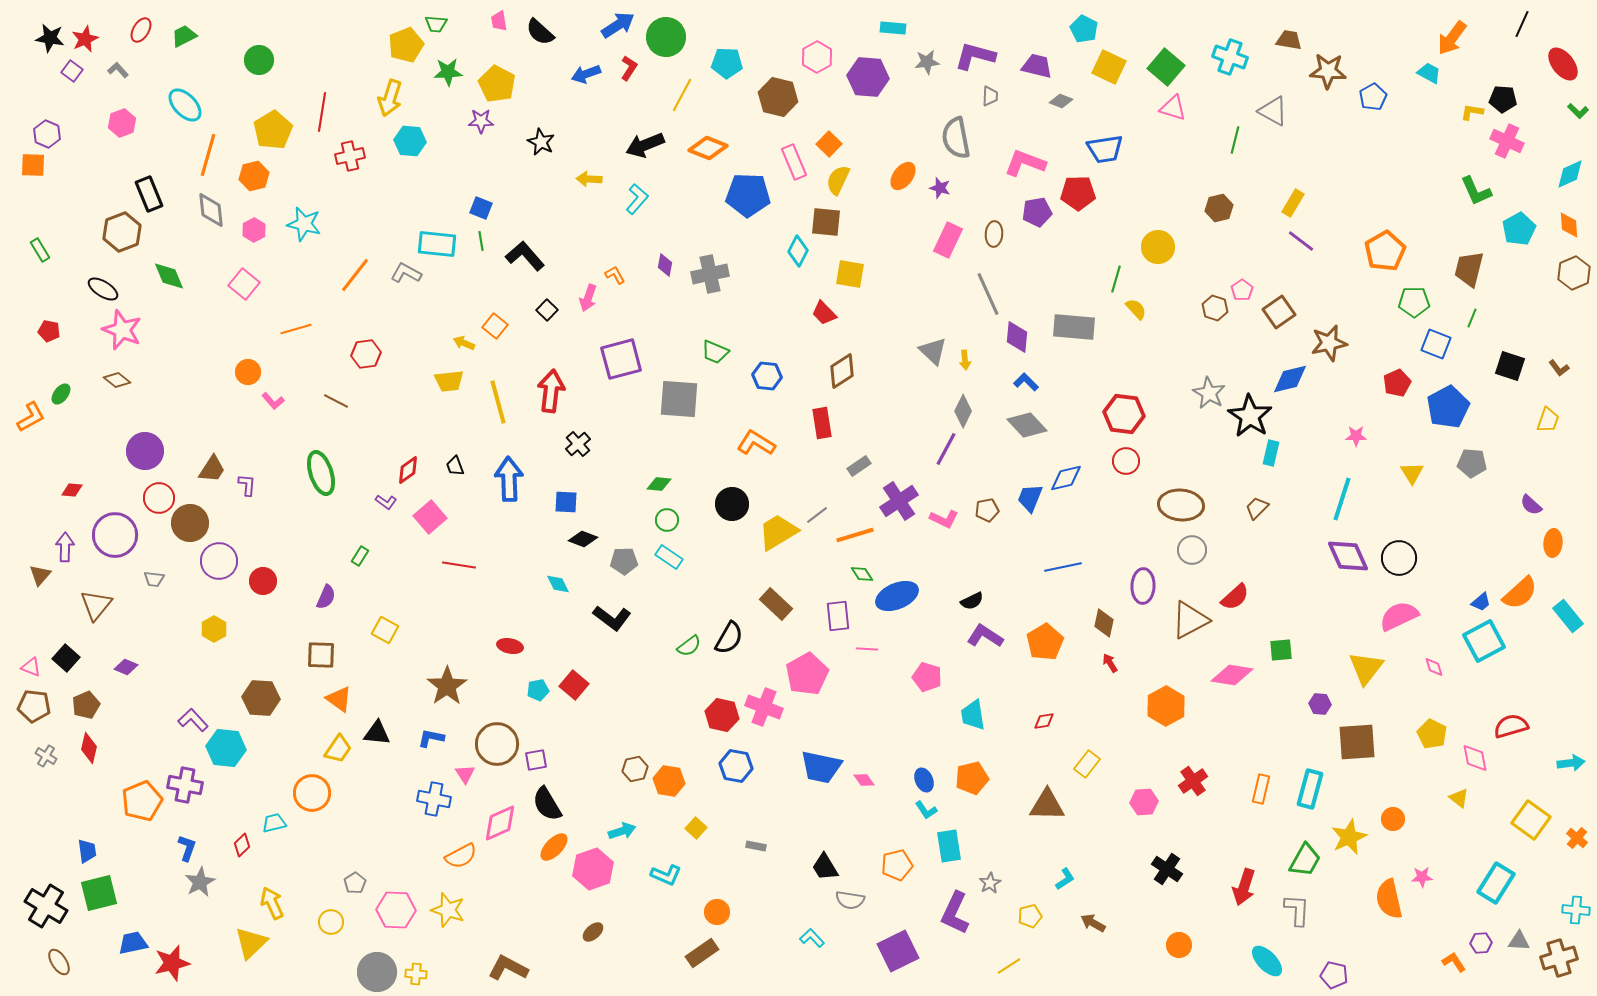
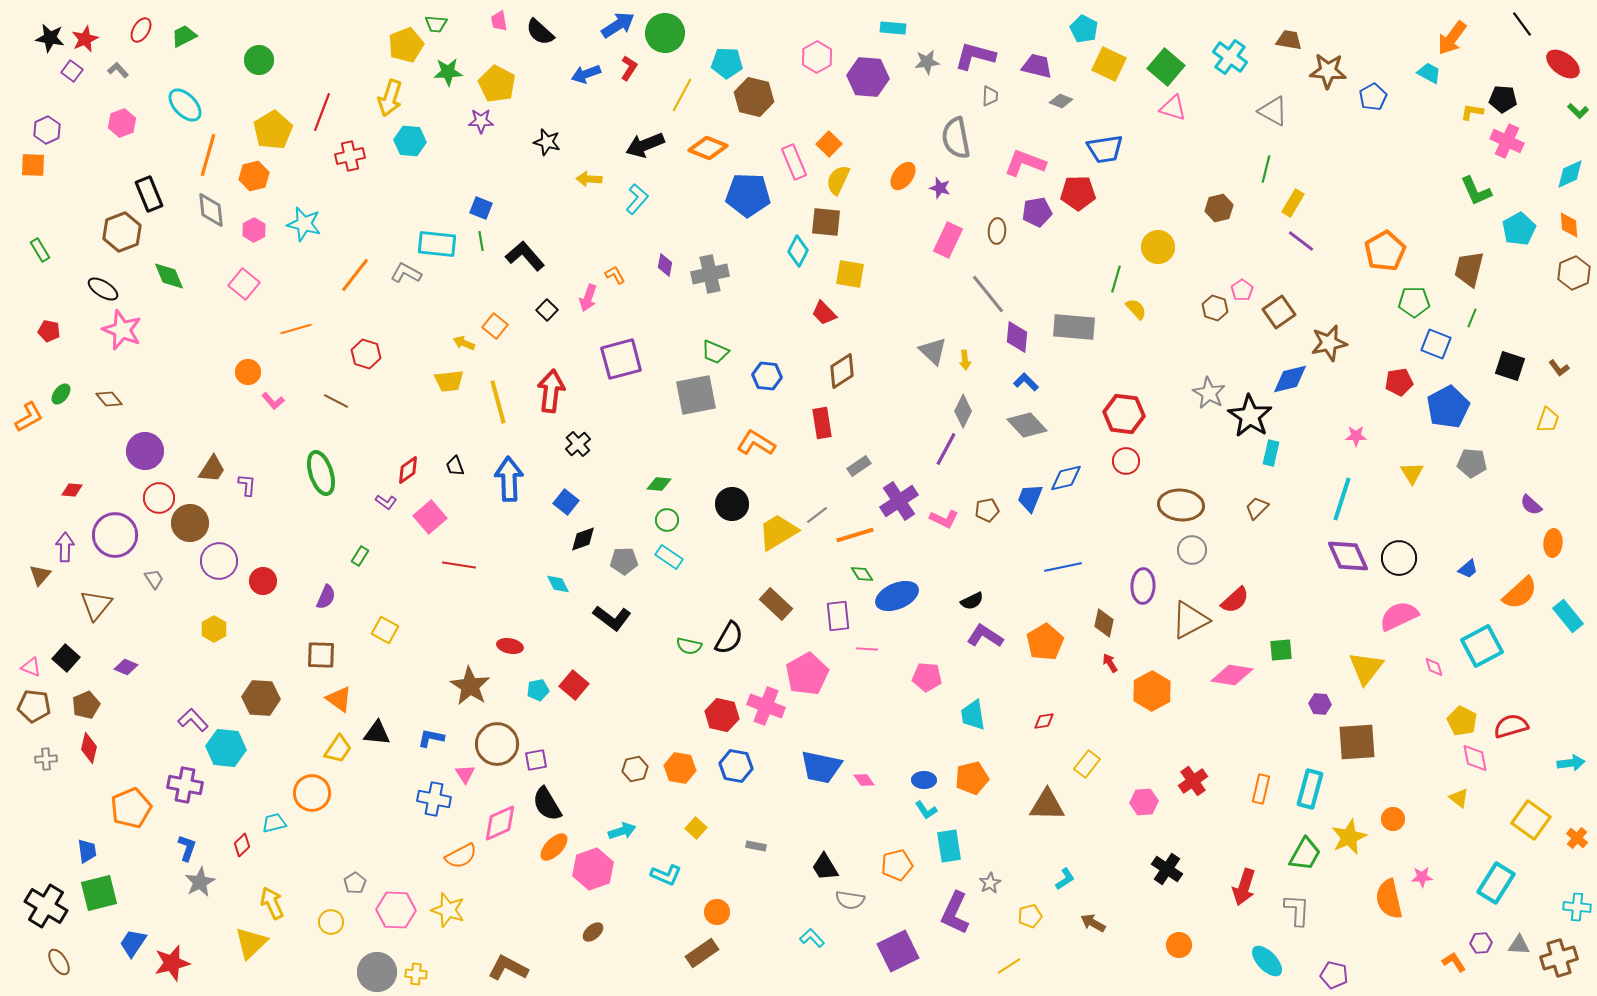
black line at (1522, 24): rotated 60 degrees counterclockwise
green circle at (666, 37): moved 1 px left, 4 px up
cyan cross at (1230, 57): rotated 16 degrees clockwise
red ellipse at (1563, 64): rotated 16 degrees counterclockwise
yellow square at (1109, 67): moved 3 px up
brown hexagon at (778, 97): moved 24 px left
red line at (322, 112): rotated 12 degrees clockwise
purple hexagon at (47, 134): moved 4 px up; rotated 12 degrees clockwise
green line at (1235, 140): moved 31 px right, 29 px down
black star at (541, 142): moved 6 px right; rotated 12 degrees counterclockwise
brown ellipse at (994, 234): moved 3 px right, 3 px up
gray line at (988, 294): rotated 15 degrees counterclockwise
red hexagon at (366, 354): rotated 24 degrees clockwise
brown diamond at (117, 380): moved 8 px left, 19 px down; rotated 12 degrees clockwise
red pentagon at (1397, 383): moved 2 px right, 1 px up; rotated 16 degrees clockwise
gray square at (679, 399): moved 17 px right, 4 px up; rotated 15 degrees counterclockwise
orange L-shape at (31, 417): moved 2 px left
blue square at (566, 502): rotated 35 degrees clockwise
black diamond at (583, 539): rotated 40 degrees counterclockwise
gray trapezoid at (154, 579): rotated 130 degrees counterclockwise
red semicircle at (1235, 597): moved 3 px down
blue trapezoid at (1481, 602): moved 13 px left, 33 px up
cyan square at (1484, 641): moved 2 px left, 5 px down
green semicircle at (689, 646): rotated 50 degrees clockwise
pink pentagon at (927, 677): rotated 12 degrees counterclockwise
brown star at (447, 686): moved 23 px right; rotated 6 degrees counterclockwise
orange hexagon at (1166, 706): moved 14 px left, 15 px up
pink cross at (764, 707): moved 2 px right, 1 px up
yellow pentagon at (1432, 734): moved 30 px right, 13 px up
gray cross at (46, 756): moved 3 px down; rotated 35 degrees counterclockwise
blue ellipse at (924, 780): rotated 65 degrees counterclockwise
orange hexagon at (669, 781): moved 11 px right, 13 px up
orange pentagon at (142, 801): moved 11 px left, 7 px down
green trapezoid at (1305, 860): moved 6 px up
cyan cross at (1576, 910): moved 1 px right, 3 px up
gray triangle at (1519, 941): moved 4 px down
blue trapezoid at (133, 943): rotated 44 degrees counterclockwise
